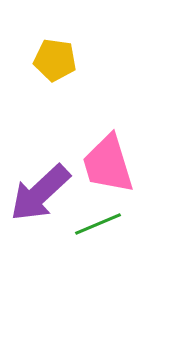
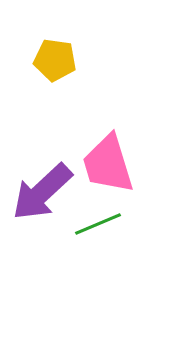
purple arrow: moved 2 px right, 1 px up
